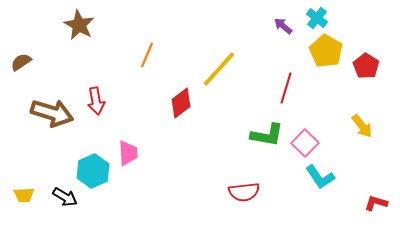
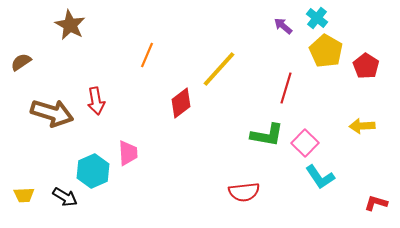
brown star: moved 9 px left
yellow arrow: rotated 125 degrees clockwise
